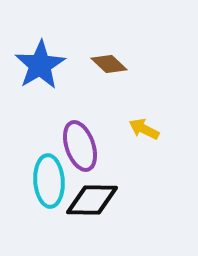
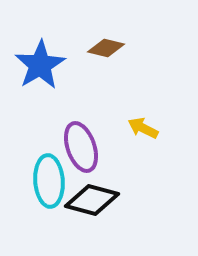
brown diamond: moved 3 px left, 16 px up; rotated 30 degrees counterclockwise
yellow arrow: moved 1 px left, 1 px up
purple ellipse: moved 1 px right, 1 px down
black diamond: rotated 14 degrees clockwise
